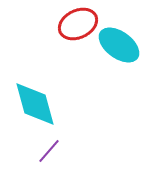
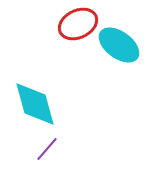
purple line: moved 2 px left, 2 px up
